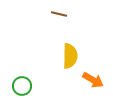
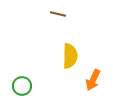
brown line: moved 1 px left
orange arrow: rotated 85 degrees clockwise
